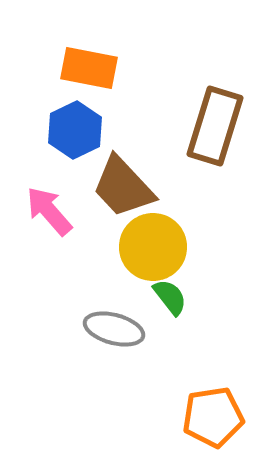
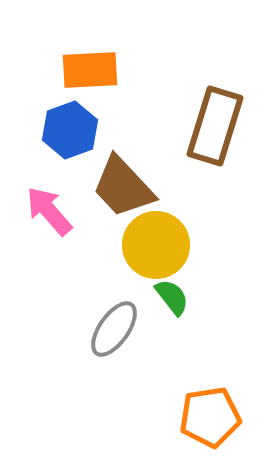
orange rectangle: moved 1 px right, 2 px down; rotated 14 degrees counterclockwise
blue hexagon: moved 5 px left; rotated 6 degrees clockwise
yellow circle: moved 3 px right, 2 px up
green semicircle: moved 2 px right
gray ellipse: rotated 70 degrees counterclockwise
orange pentagon: moved 3 px left
